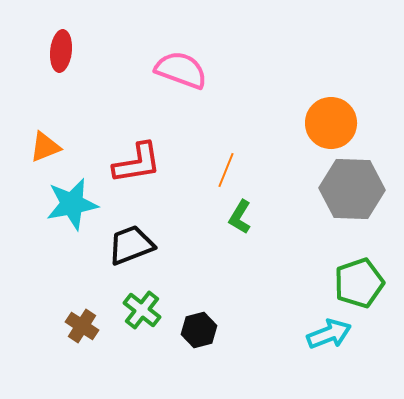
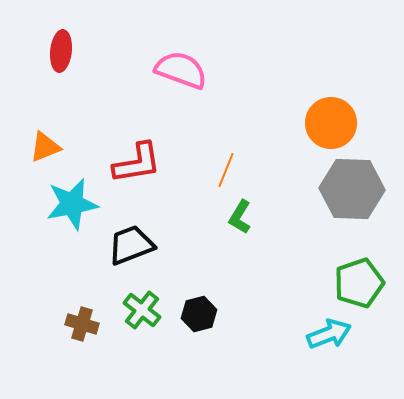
brown cross: moved 2 px up; rotated 16 degrees counterclockwise
black hexagon: moved 16 px up
